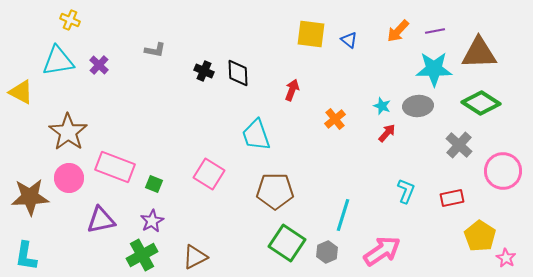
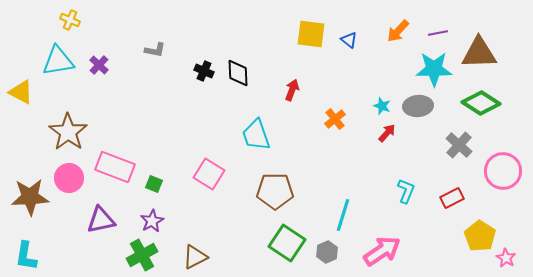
purple line at (435, 31): moved 3 px right, 2 px down
red rectangle at (452, 198): rotated 15 degrees counterclockwise
